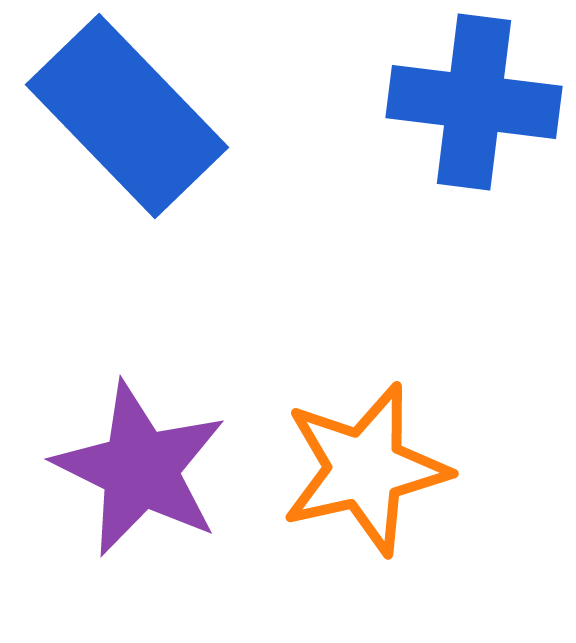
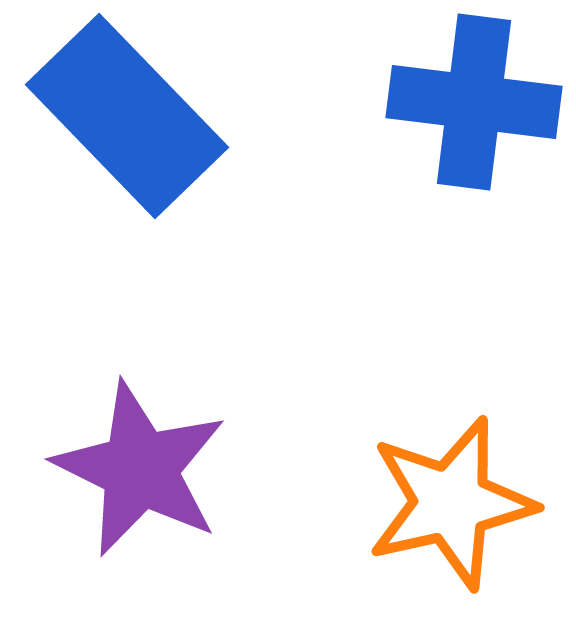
orange star: moved 86 px right, 34 px down
